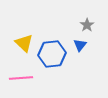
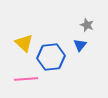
gray star: rotated 16 degrees counterclockwise
blue hexagon: moved 1 px left, 3 px down
pink line: moved 5 px right, 1 px down
